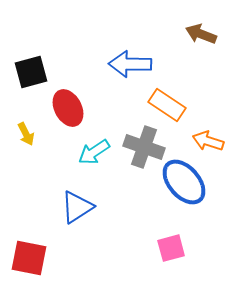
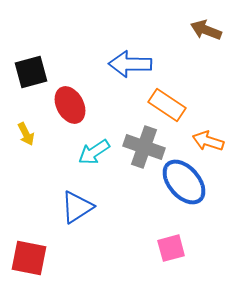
brown arrow: moved 5 px right, 4 px up
red ellipse: moved 2 px right, 3 px up
